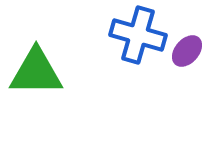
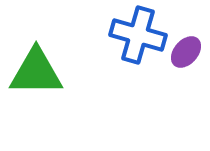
purple ellipse: moved 1 px left, 1 px down
